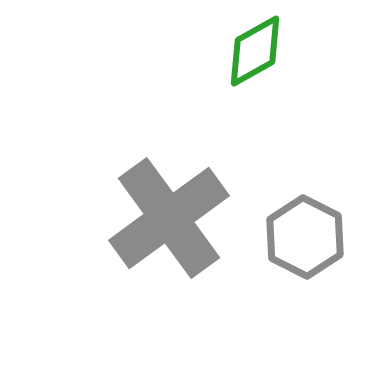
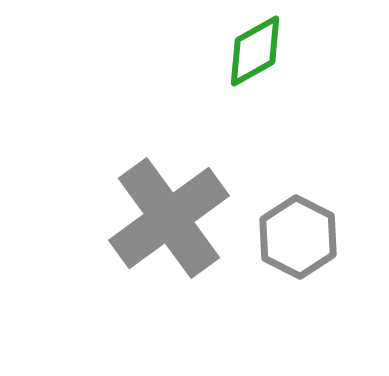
gray hexagon: moved 7 px left
